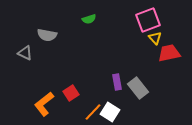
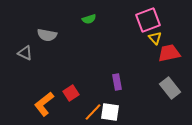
gray rectangle: moved 32 px right
white square: rotated 24 degrees counterclockwise
